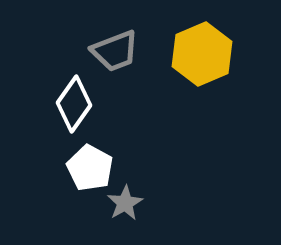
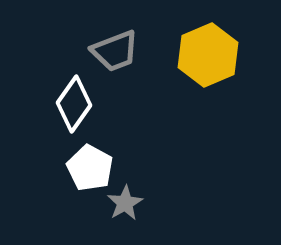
yellow hexagon: moved 6 px right, 1 px down
